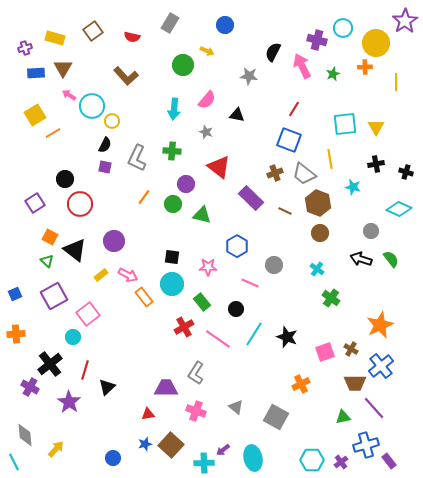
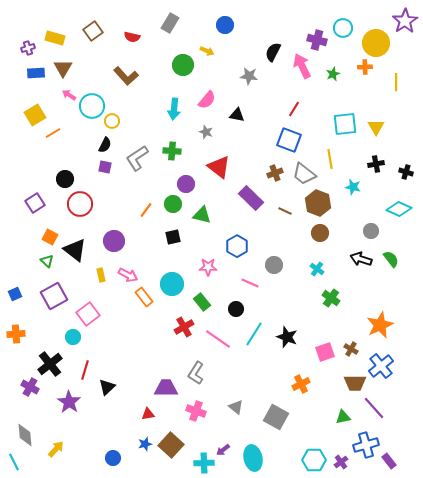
purple cross at (25, 48): moved 3 px right
gray L-shape at (137, 158): rotated 32 degrees clockwise
orange line at (144, 197): moved 2 px right, 13 px down
black square at (172, 257): moved 1 px right, 20 px up; rotated 21 degrees counterclockwise
yellow rectangle at (101, 275): rotated 64 degrees counterclockwise
cyan hexagon at (312, 460): moved 2 px right
